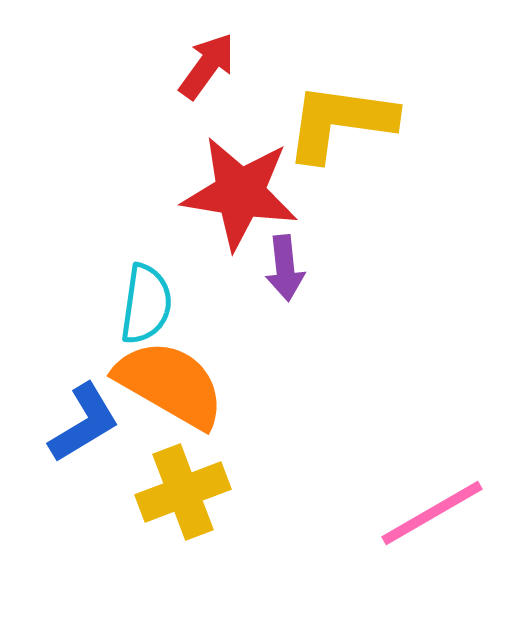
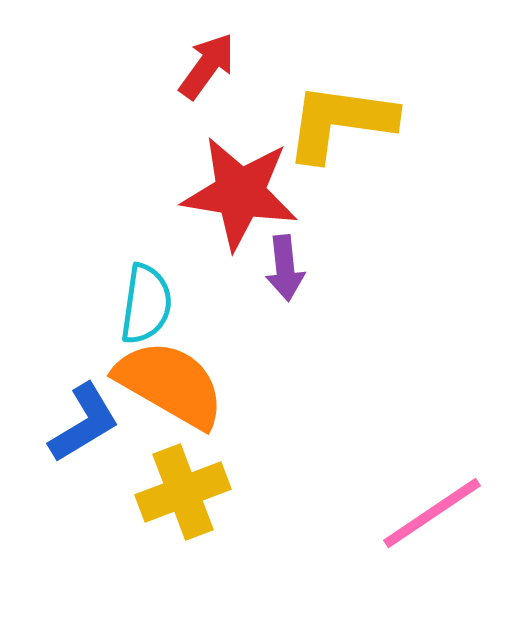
pink line: rotated 4 degrees counterclockwise
